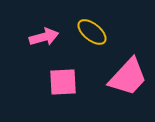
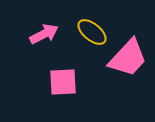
pink arrow: moved 3 px up; rotated 12 degrees counterclockwise
pink trapezoid: moved 19 px up
